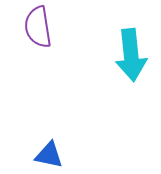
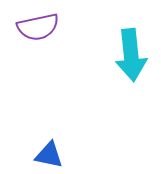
purple semicircle: rotated 93 degrees counterclockwise
